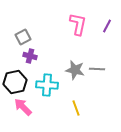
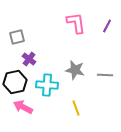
pink L-shape: moved 2 px left, 1 px up; rotated 20 degrees counterclockwise
gray square: moved 6 px left; rotated 14 degrees clockwise
purple cross: moved 1 px left, 3 px down; rotated 24 degrees clockwise
gray line: moved 8 px right, 6 px down
pink arrow: rotated 18 degrees counterclockwise
